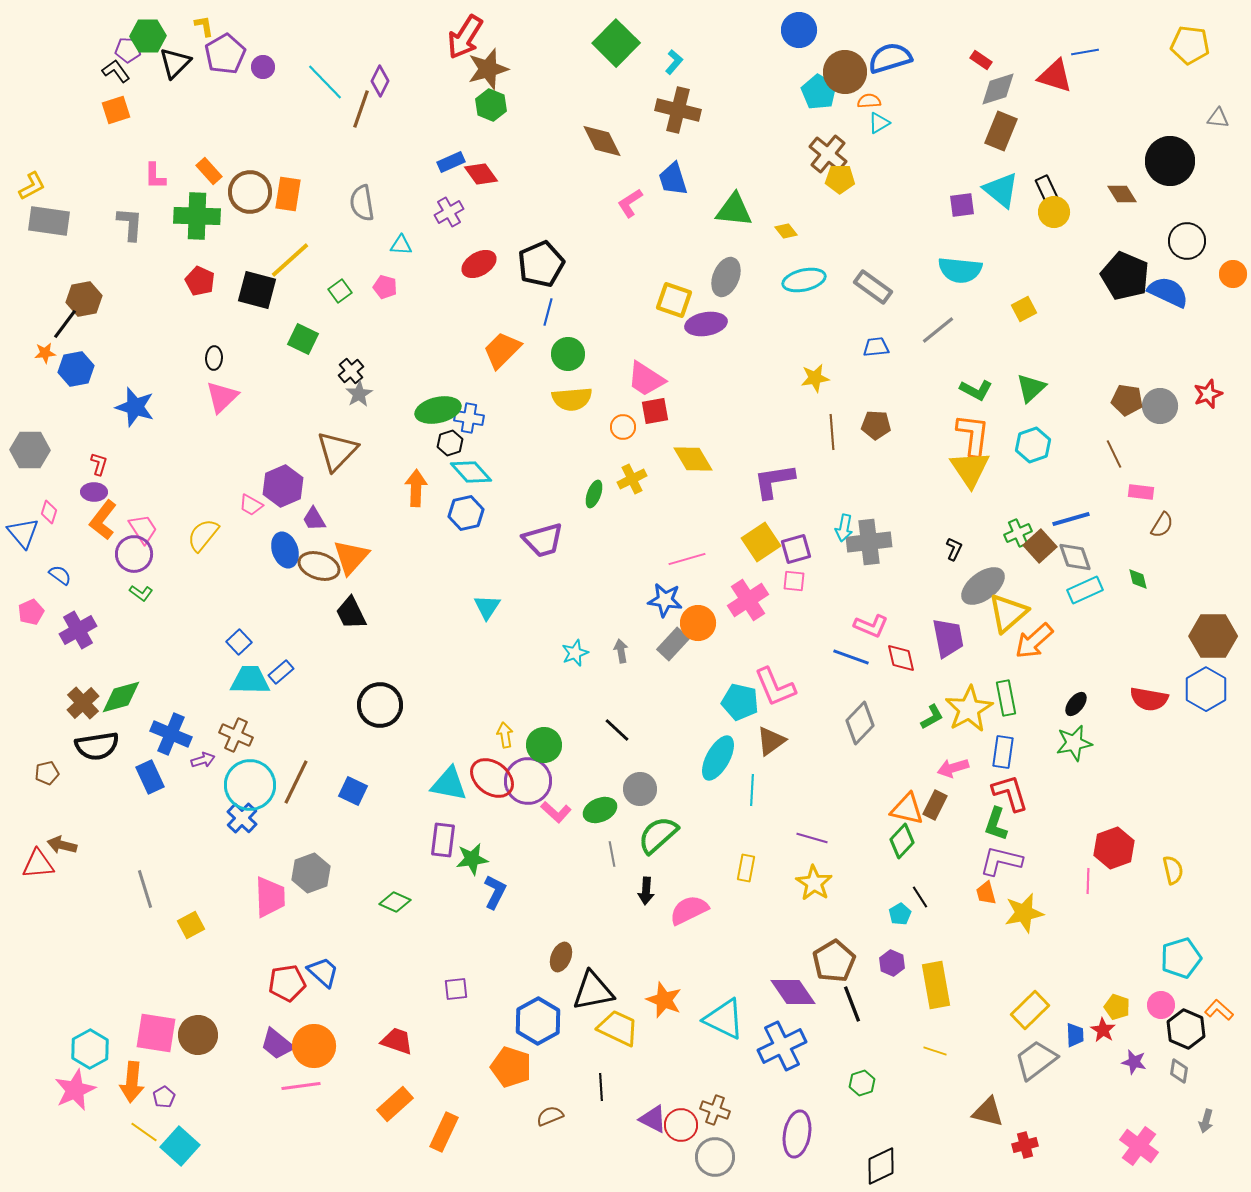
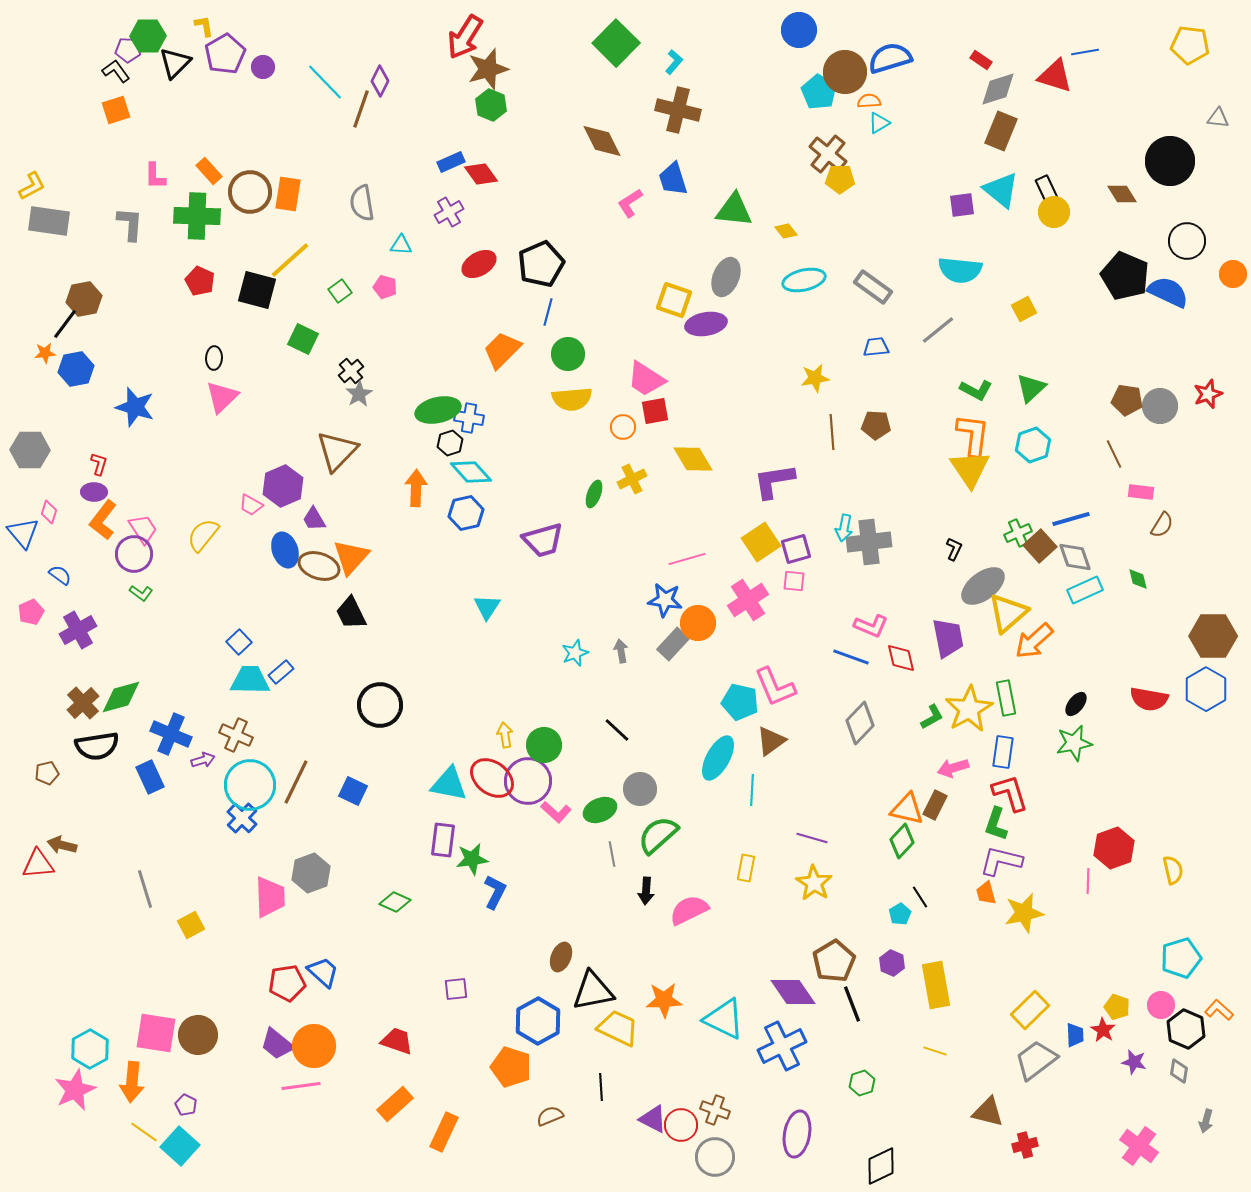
orange star at (664, 1000): rotated 24 degrees counterclockwise
purple pentagon at (164, 1097): moved 22 px right, 8 px down; rotated 15 degrees counterclockwise
